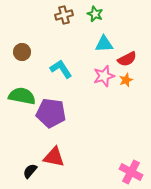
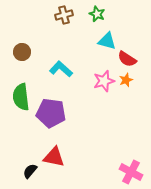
green star: moved 2 px right
cyan triangle: moved 3 px right, 3 px up; rotated 18 degrees clockwise
red semicircle: rotated 60 degrees clockwise
cyan L-shape: rotated 15 degrees counterclockwise
pink star: moved 5 px down
green semicircle: moved 1 px left, 1 px down; rotated 108 degrees counterclockwise
